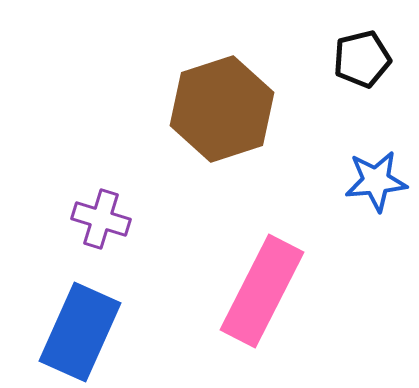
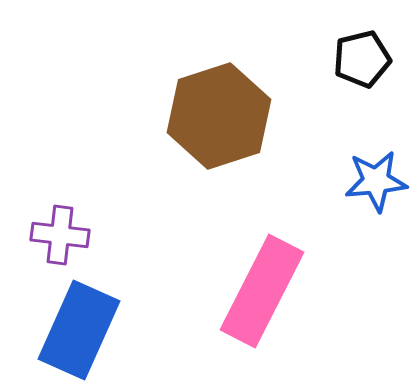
brown hexagon: moved 3 px left, 7 px down
purple cross: moved 41 px left, 16 px down; rotated 10 degrees counterclockwise
blue rectangle: moved 1 px left, 2 px up
